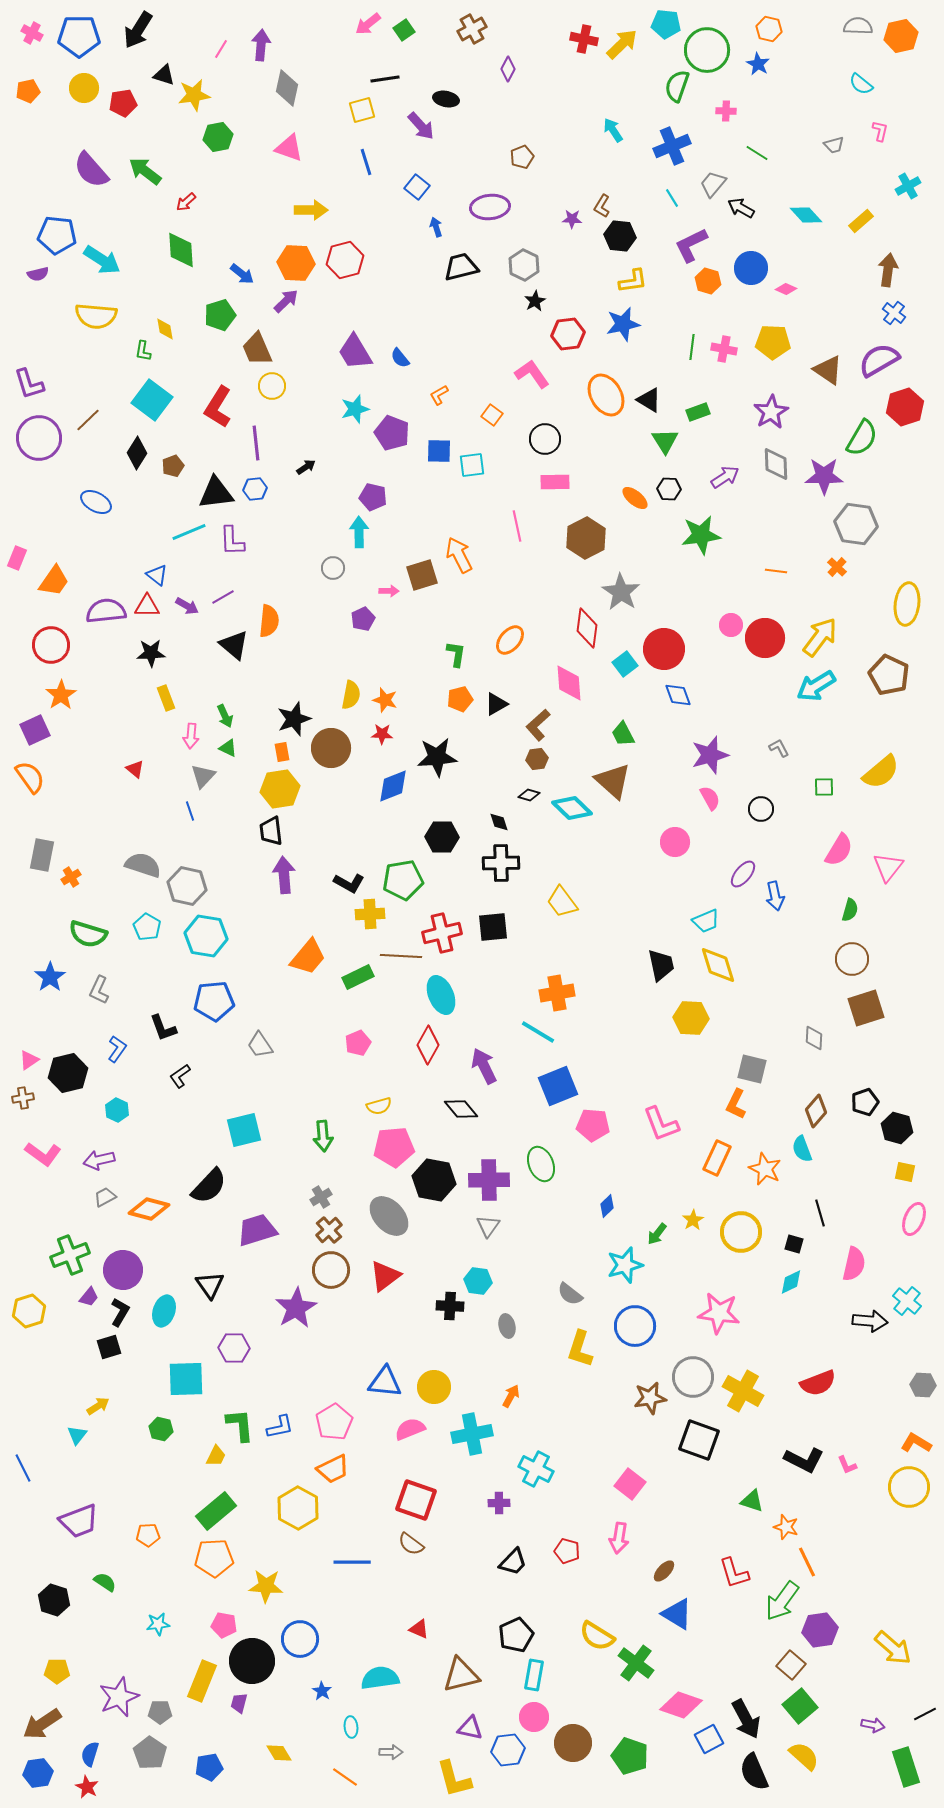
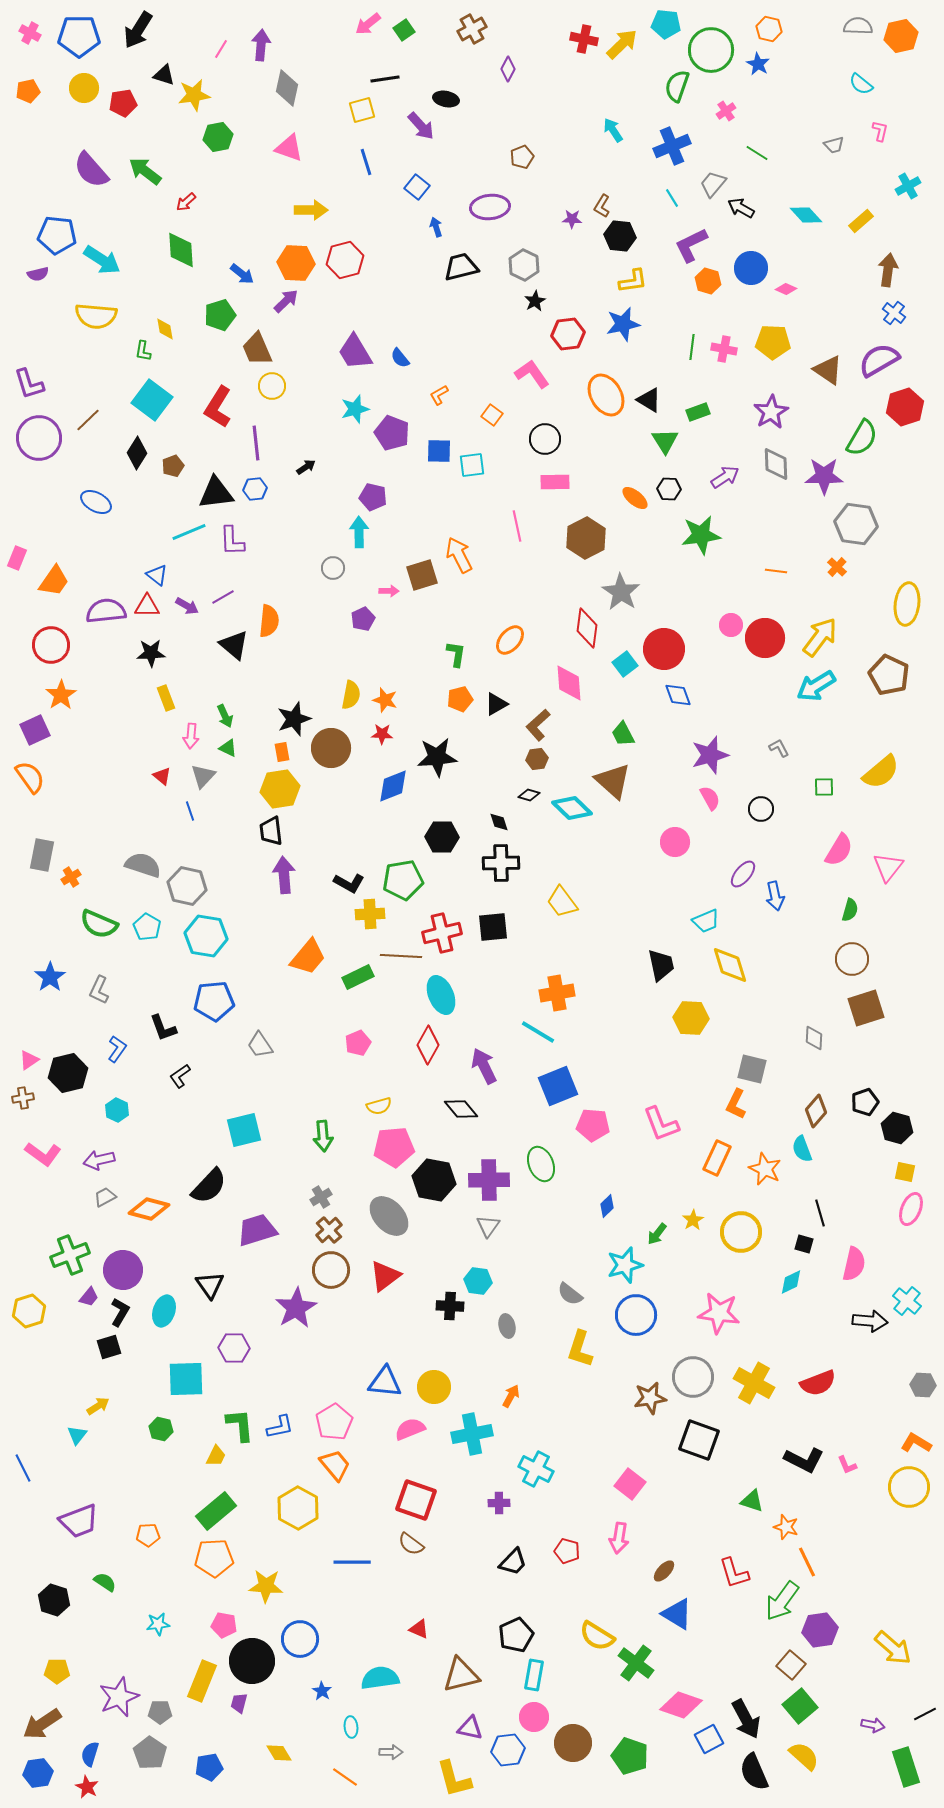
pink cross at (32, 33): moved 2 px left
green circle at (707, 50): moved 4 px right
pink cross at (726, 111): rotated 36 degrees counterclockwise
red triangle at (135, 769): moved 27 px right, 7 px down
green semicircle at (88, 934): moved 11 px right, 10 px up; rotated 6 degrees clockwise
yellow diamond at (718, 965): moved 12 px right
pink ellipse at (914, 1219): moved 3 px left, 10 px up
black square at (794, 1244): moved 10 px right
blue circle at (635, 1326): moved 1 px right, 11 px up
yellow cross at (743, 1391): moved 11 px right, 8 px up
orange trapezoid at (333, 1469): moved 2 px right, 4 px up; rotated 104 degrees counterclockwise
